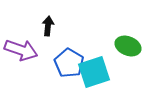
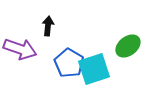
green ellipse: rotated 60 degrees counterclockwise
purple arrow: moved 1 px left, 1 px up
cyan square: moved 3 px up
